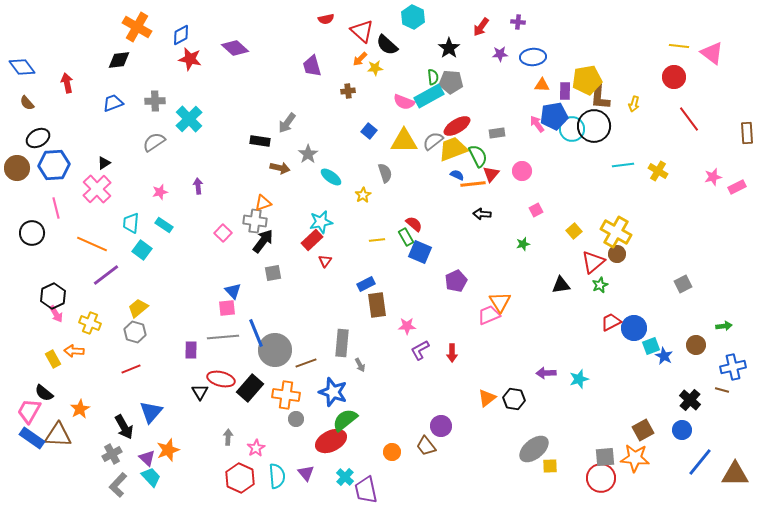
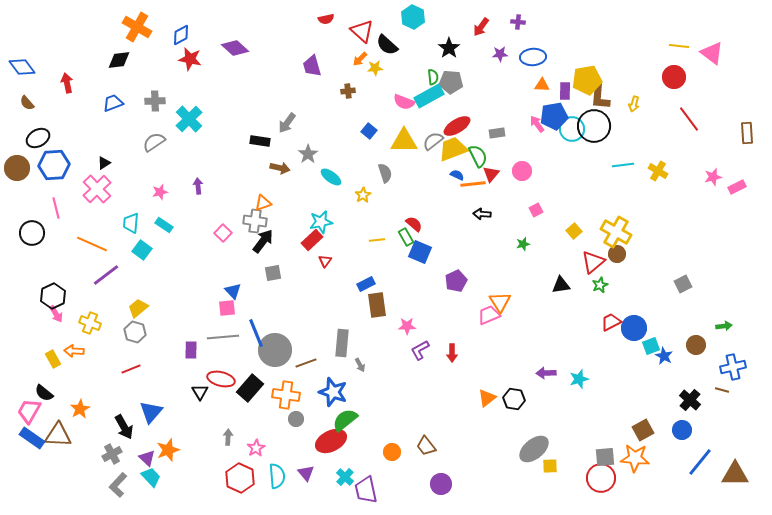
purple circle at (441, 426): moved 58 px down
